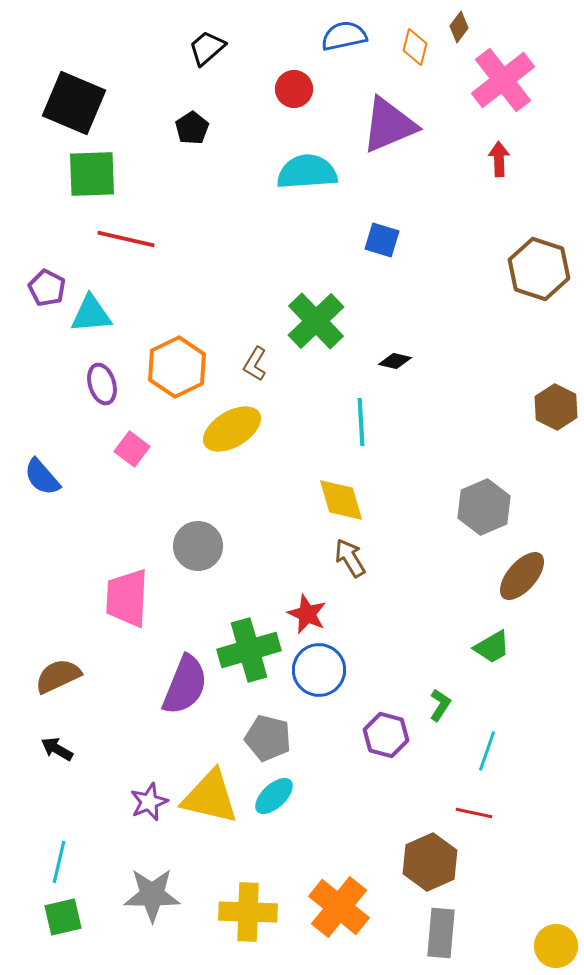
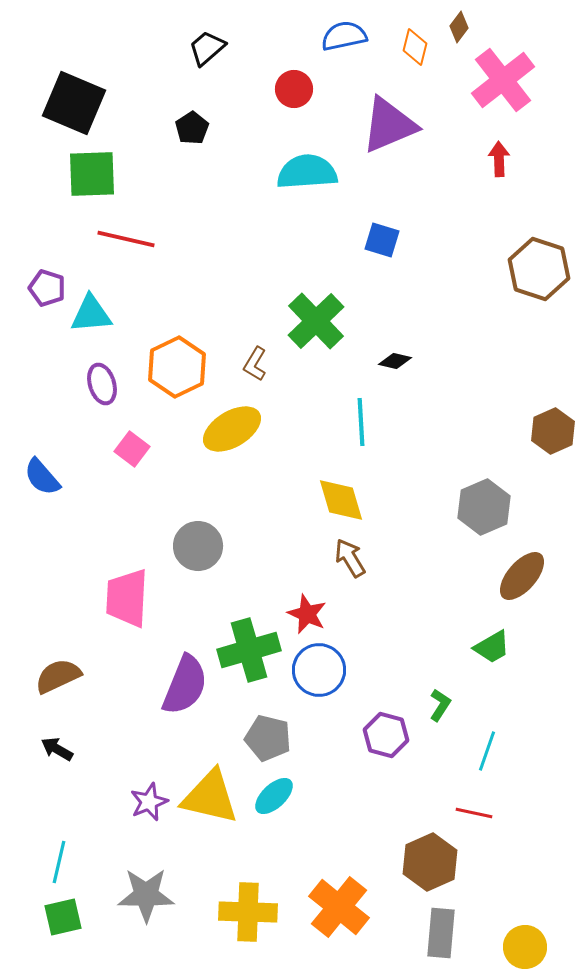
purple pentagon at (47, 288): rotated 9 degrees counterclockwise
brown hexagon at (556, 407): moved 3 px left, 24 px down; rotated 9 degrees clockwise
gray star at (152, 895): moved 6 px left
yellow circle at (556, 946): moved 31 px left, 1 px down
